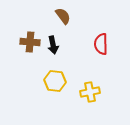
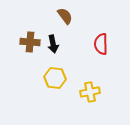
brown semicircle: moved 2 px right
black arrow: moved 1 px up
yellow hexagon: moved 3 px up
